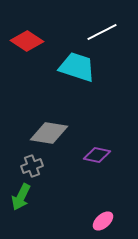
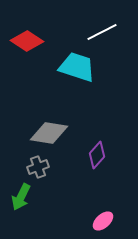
purple diamond: rotated 60 degrees counterclockwise
gray cross: moved 6 px right, 1 px down
